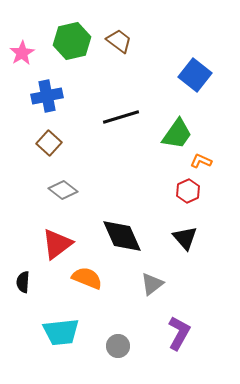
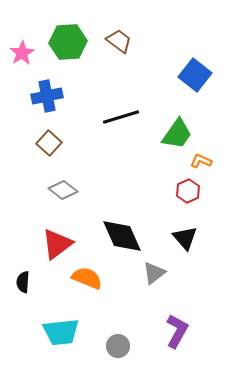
green hexagon: moved 4 px left, 1 px down; rotated 9 degrees clockwise
gray triangle: moved 2 px right, 11 px up
purple L-shape: moved 2 px left, 2 px up
